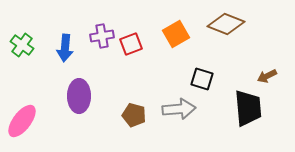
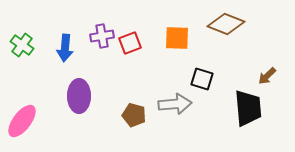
orange square: moved 1 px right, 4 px down; rotated 32 degrees clockwise
red square: moved 1 px left, 1 px up
brown arrow: rotated 18 degrees counterclockwise
gray arrow: moved 4 px left, 5 px up
